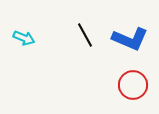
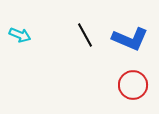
cyan arrow: moved 4 px left, 3 px up
